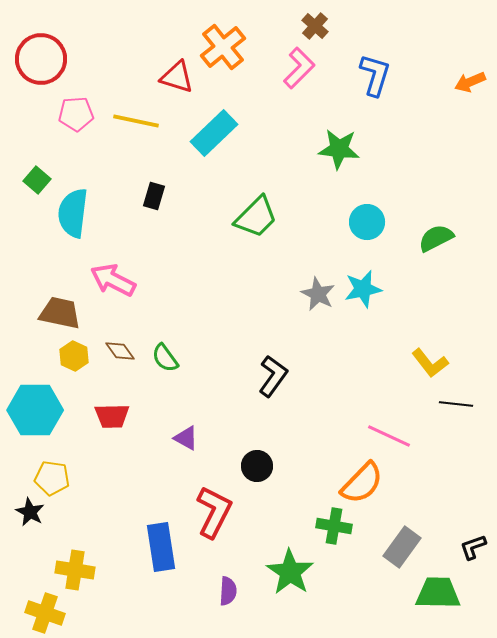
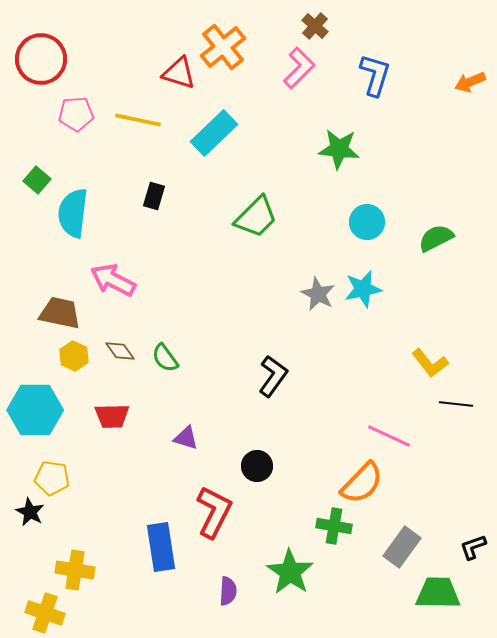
red triangle at (177, 77): moved 2 px right, 4 px up
yellow line at (136, 121): moved 2 px right, 1 px up
purple triangle at (186, 438): rotated 12 degrees counterclockwise
